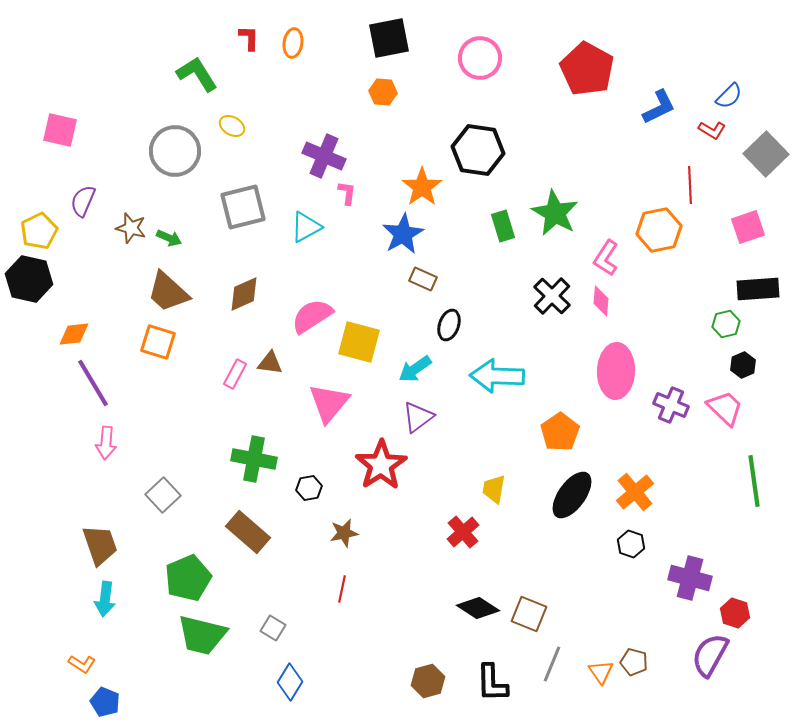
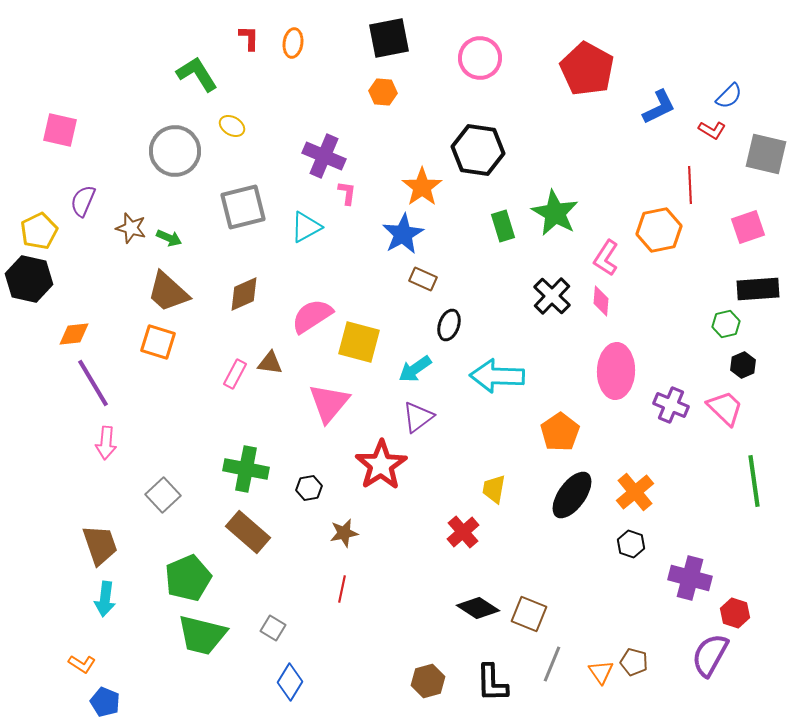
gray square at (766, 154): rotated 33 degrees counterclockwise
green cross at (254, 459): moved 8 px left, 10 px down
